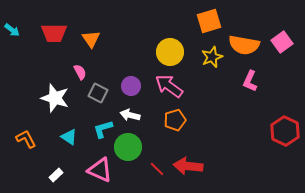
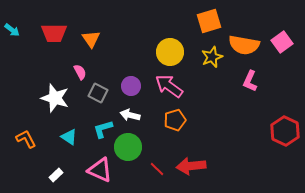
red arrow: moved 3 px right; rotated 12 degrees counterclockwise
